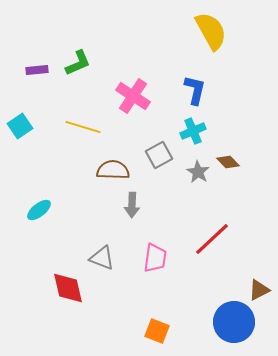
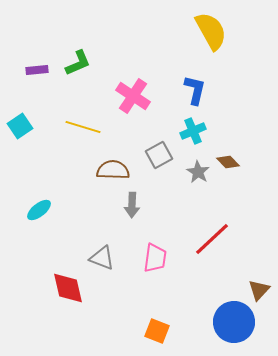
brown triangle: rotated 20 degrees counterclockwise
